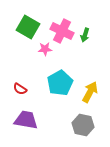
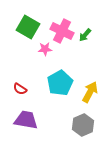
green arrow: rotated 24 degrees clockwise
gray hexagon: rotated 25 degrees clockwise
